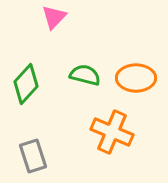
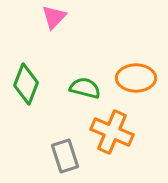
green semicircle: moved 13 px down
green diamond: rotated 21 degrees counterclockwise
gray rectangle: moved 32 px right
